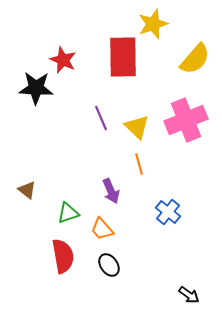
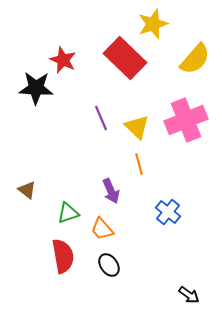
red rectangle: moved 2 px right, 1 px down; rotated 45 degrees counterclockwise
